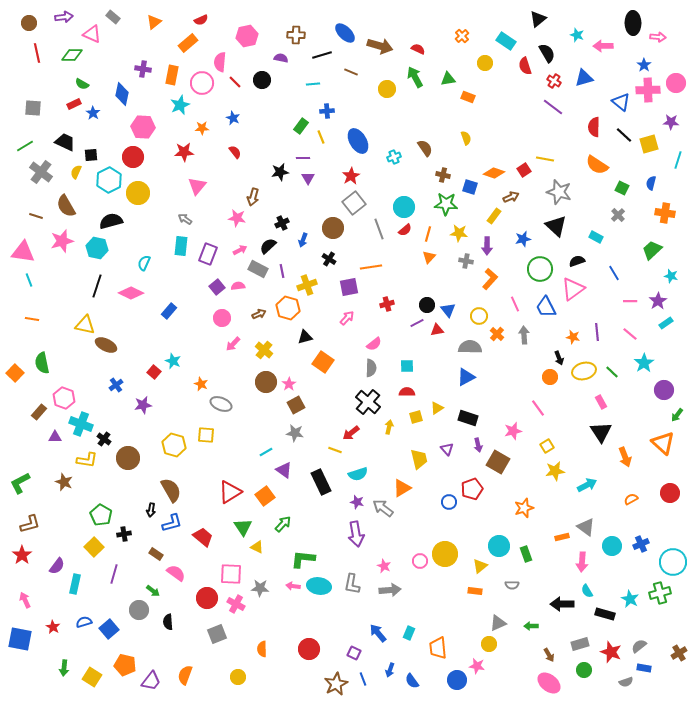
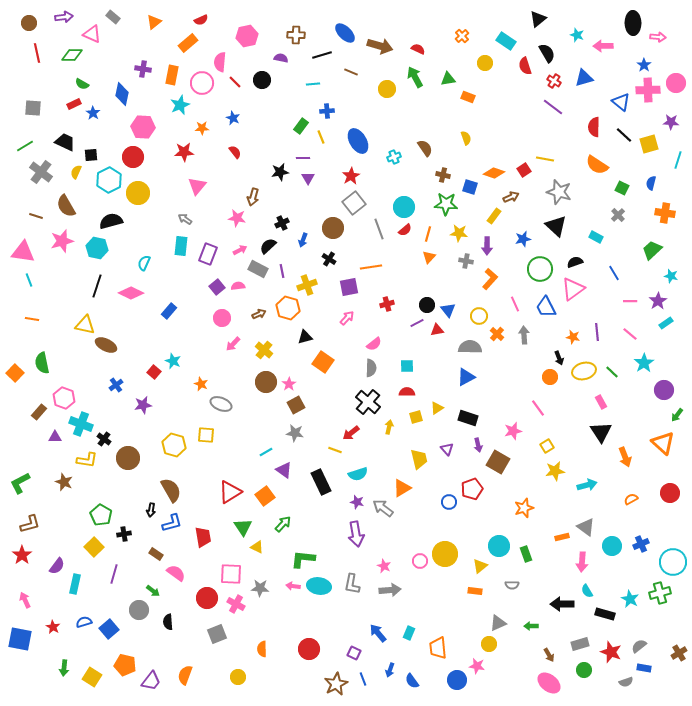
black semicircle at (577, 261): moved 2 px left, 1 px down
cyan arrow at (587, 485): rotated 12 degrees clockwise
red trapezoid at (203, 537): rotated 40 degrees clockwise
